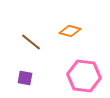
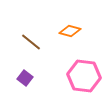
purple square: rotated 28 degrees clockwise
